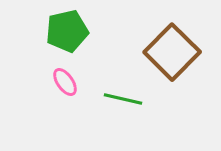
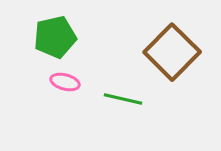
green pentagon: moved 12 px left, 6 px down
pink ellipse: rotated 40 degrees counterclockwise
